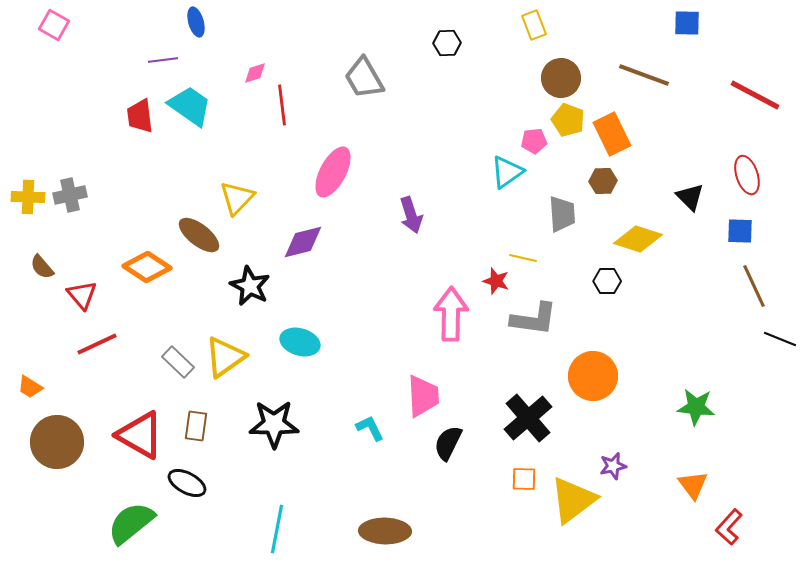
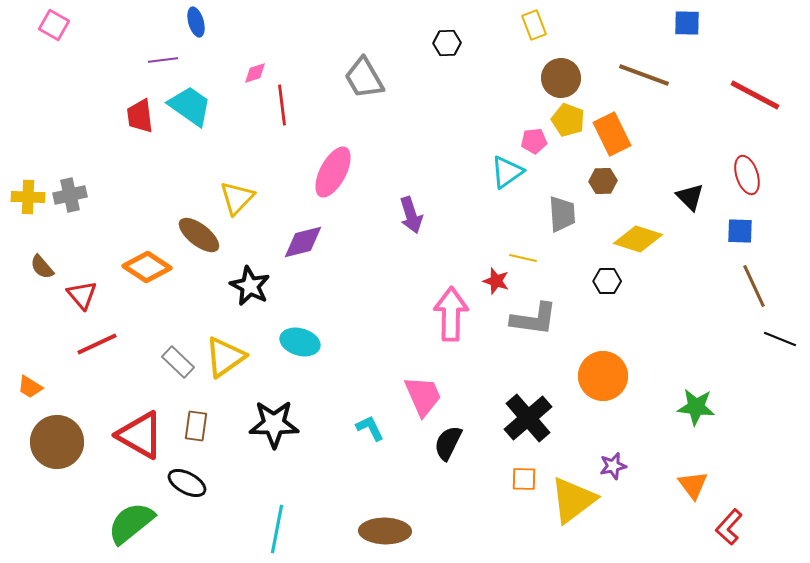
orange circle at (593, 376): moved 10 px right
pink trapezoid at (423, 396): rotated 21 degrees counterclockwise
